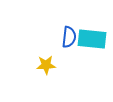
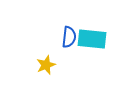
yellow star: rotated 18 degrees counterclockwise
